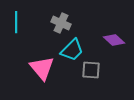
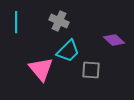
gray cross: moved 2 px left, 2 px up
cyan trapezoid: moved 4 px left, 1 px down
pink triangle: moved 1 px left, 1 px down
